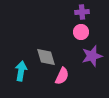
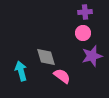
purple cross: moved 3 px right
pink circle: moved 2 px right, 1 px down
cyan arrow: rotated 24 degrees counterclockwise
pink semicircle: rotated 78 degrees counterclockwise
